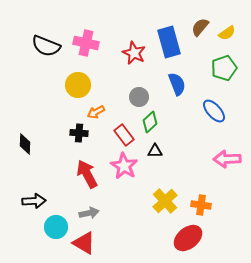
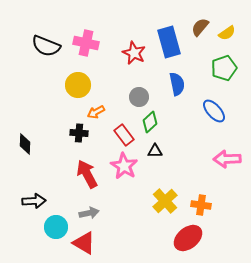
blue semicircle: rotated 10 degrees clockwise
